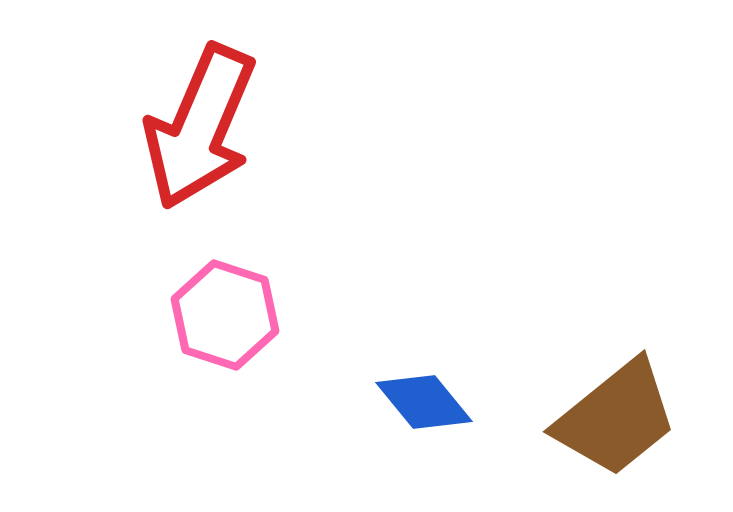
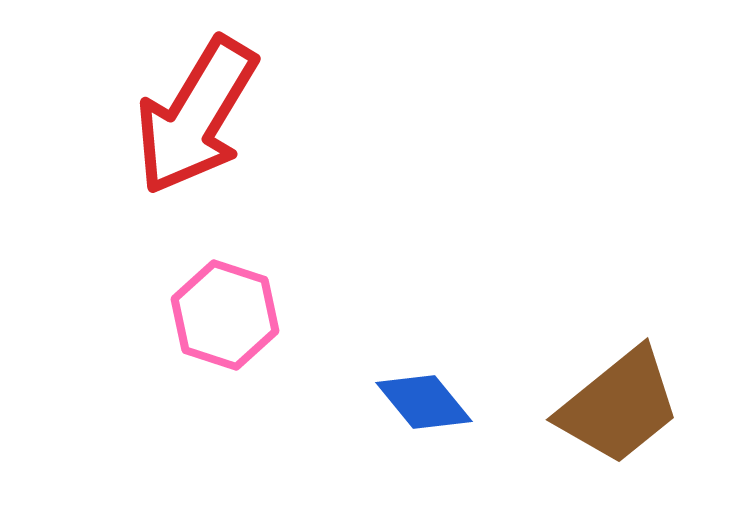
red arrow: moved 4 px left, 11 px up; rotated 8 degrees clockwise
brown trapezoid: moved 3 px right, 12 px up
